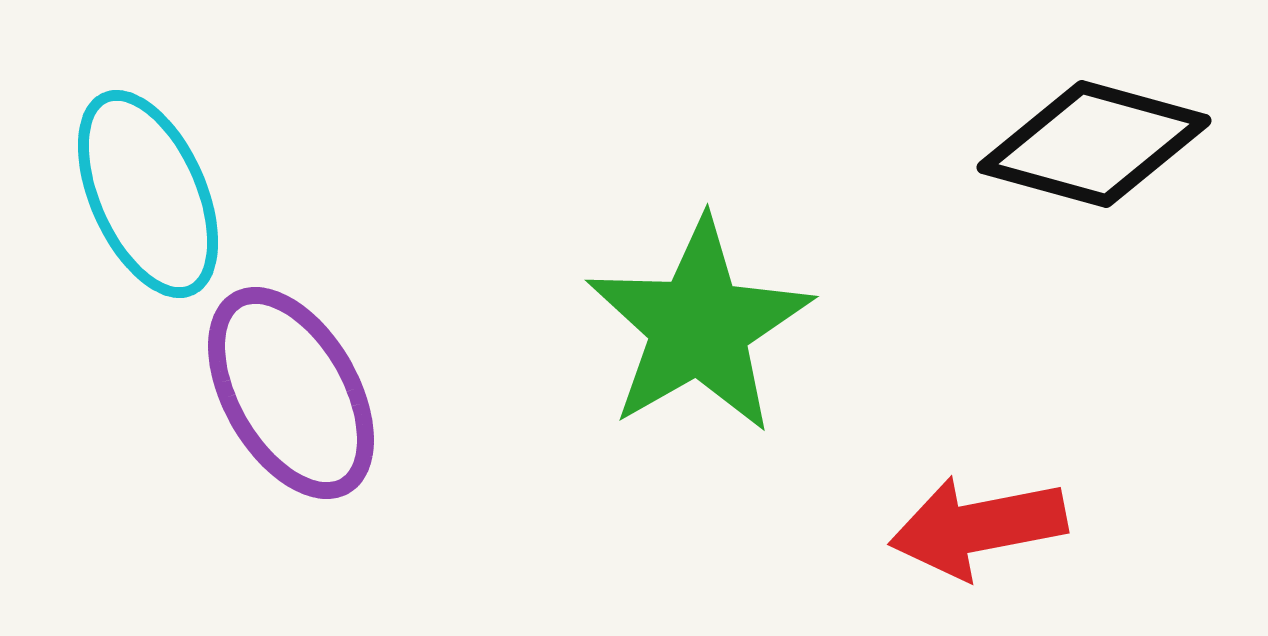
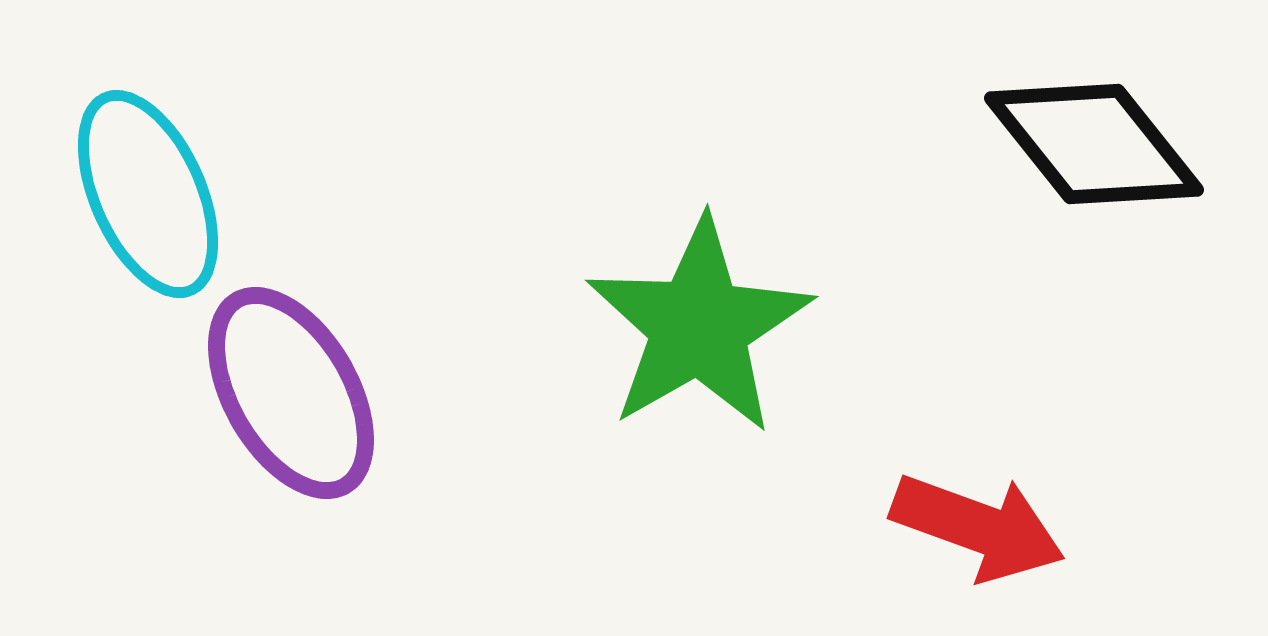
black diamond: rotated 36 degrees clockwise
red arrow: rotated 149 degrees counterclockwise
